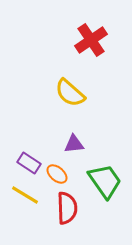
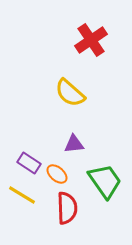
yellow line: moved 3 px left
